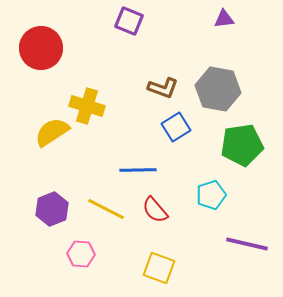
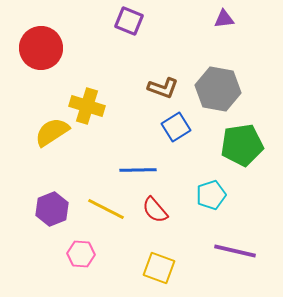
purple line: moved 12 px left, 7 px down
